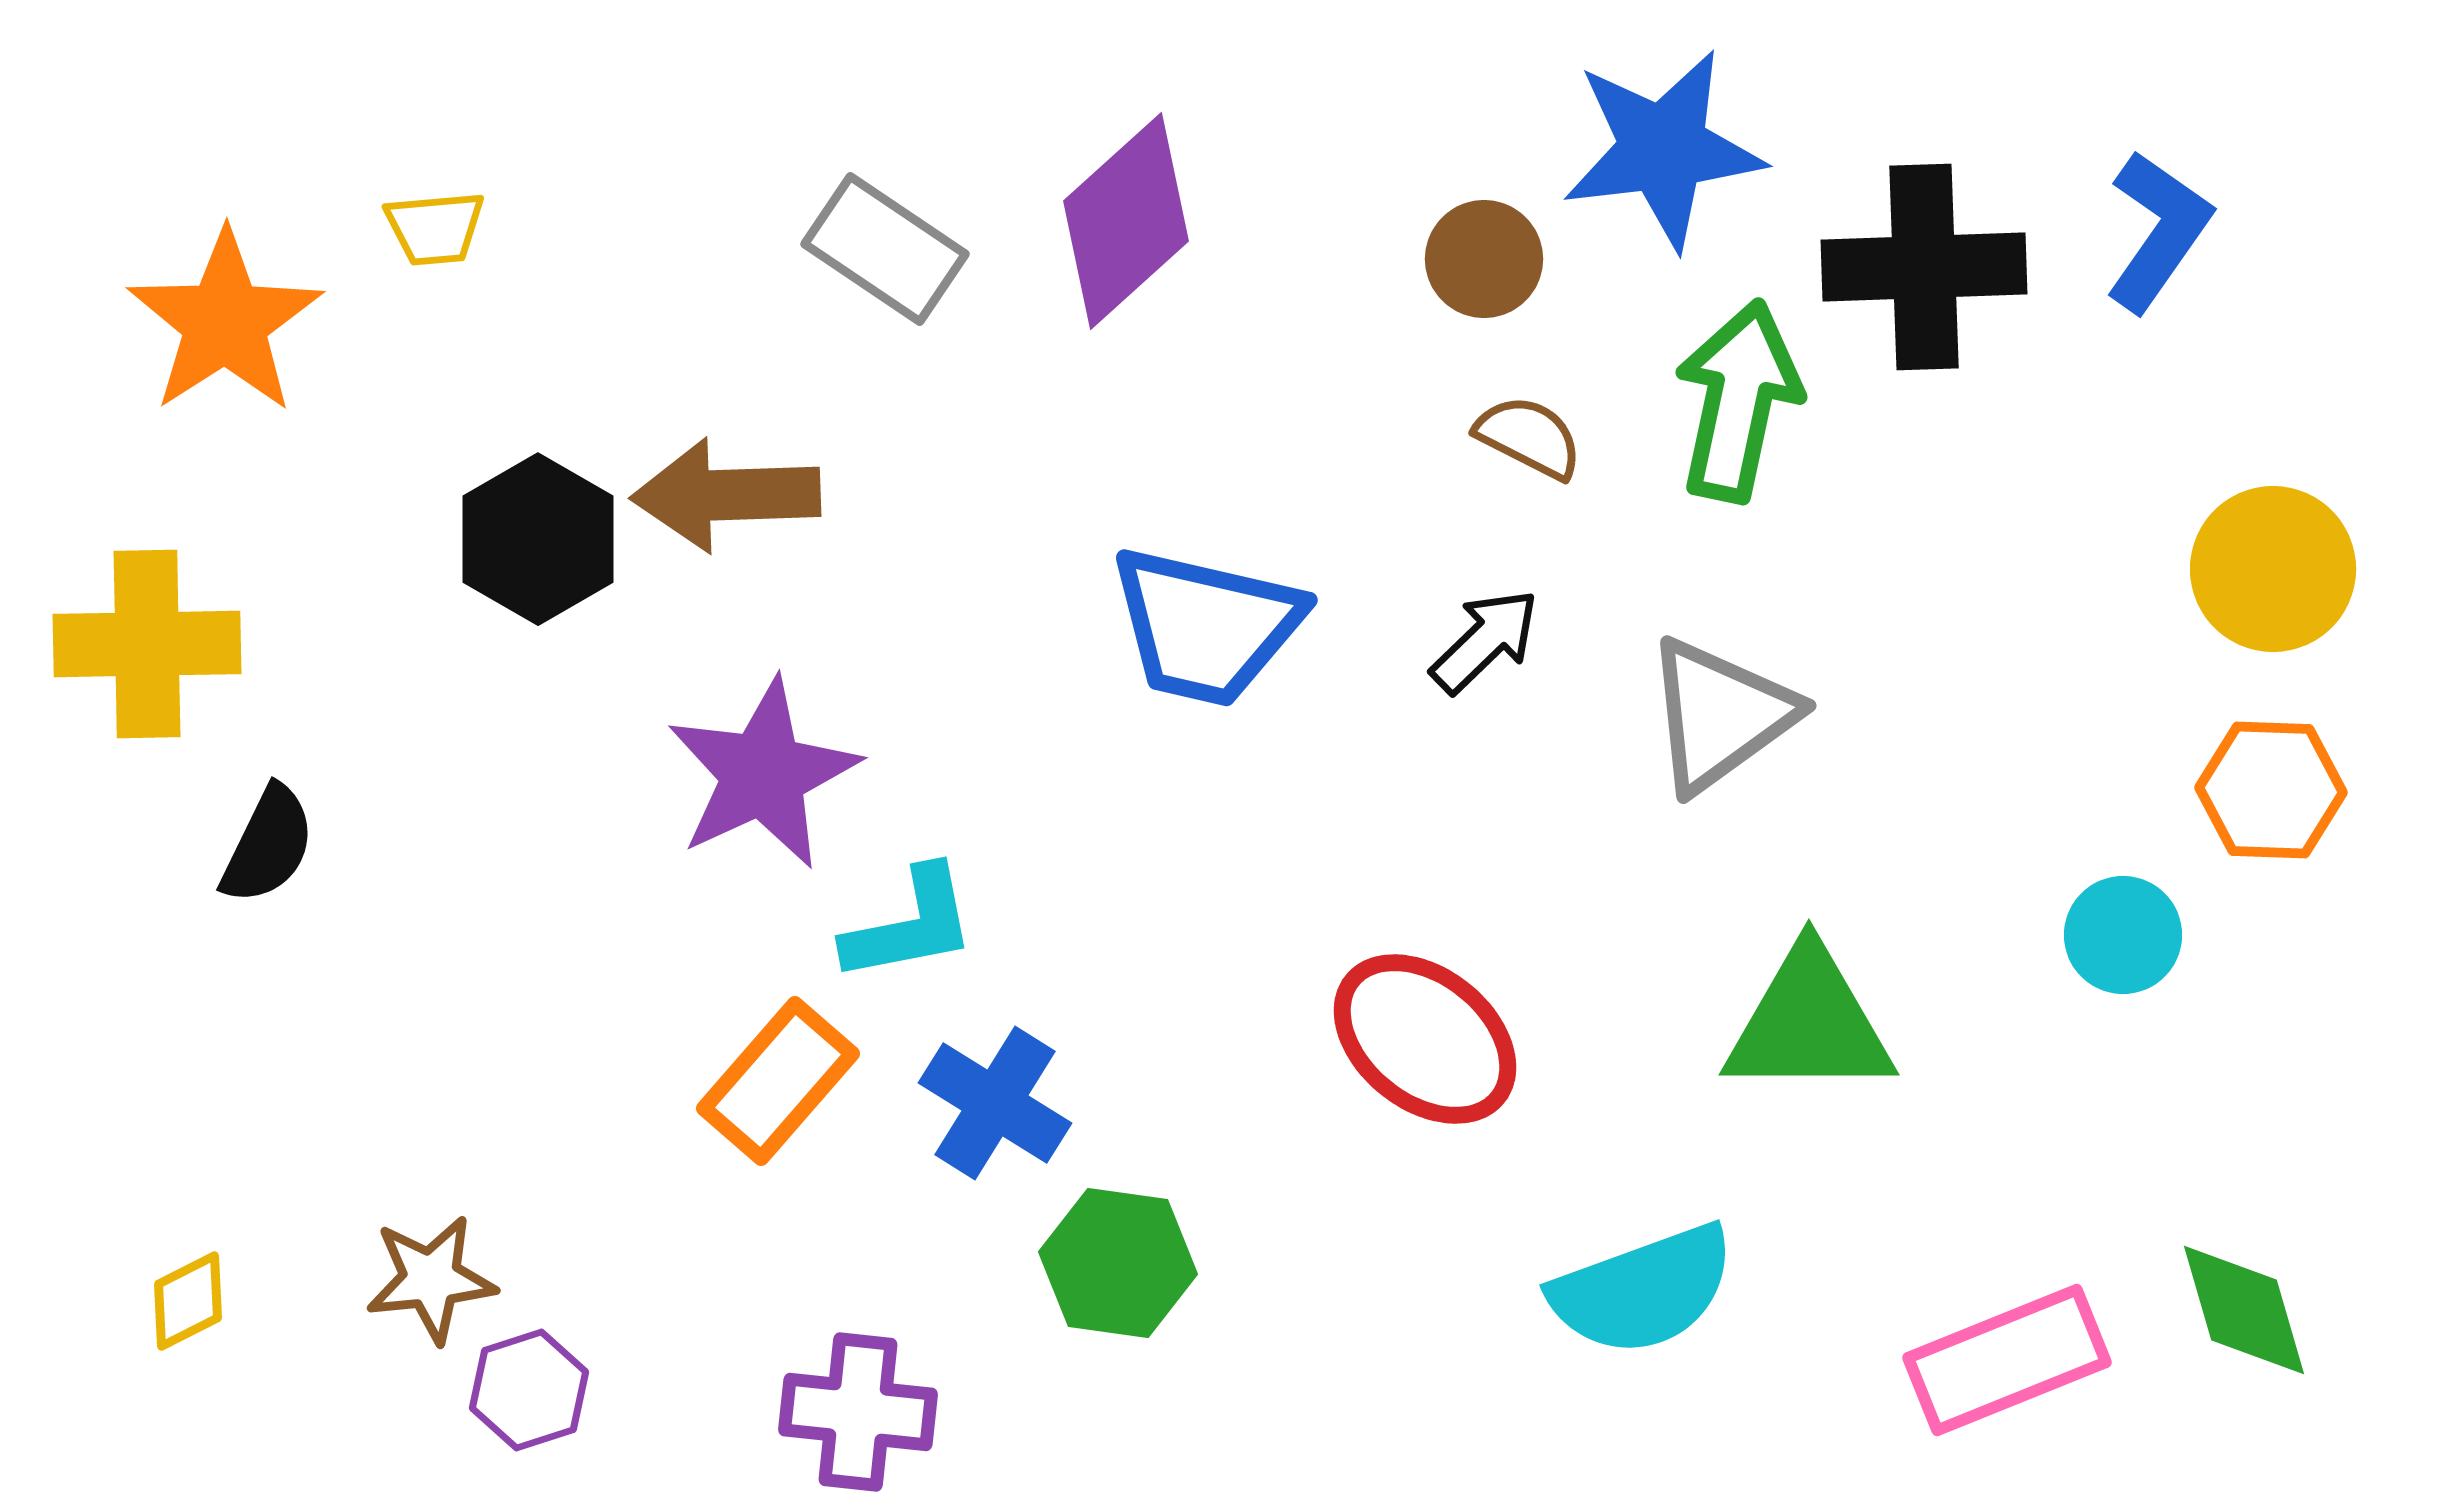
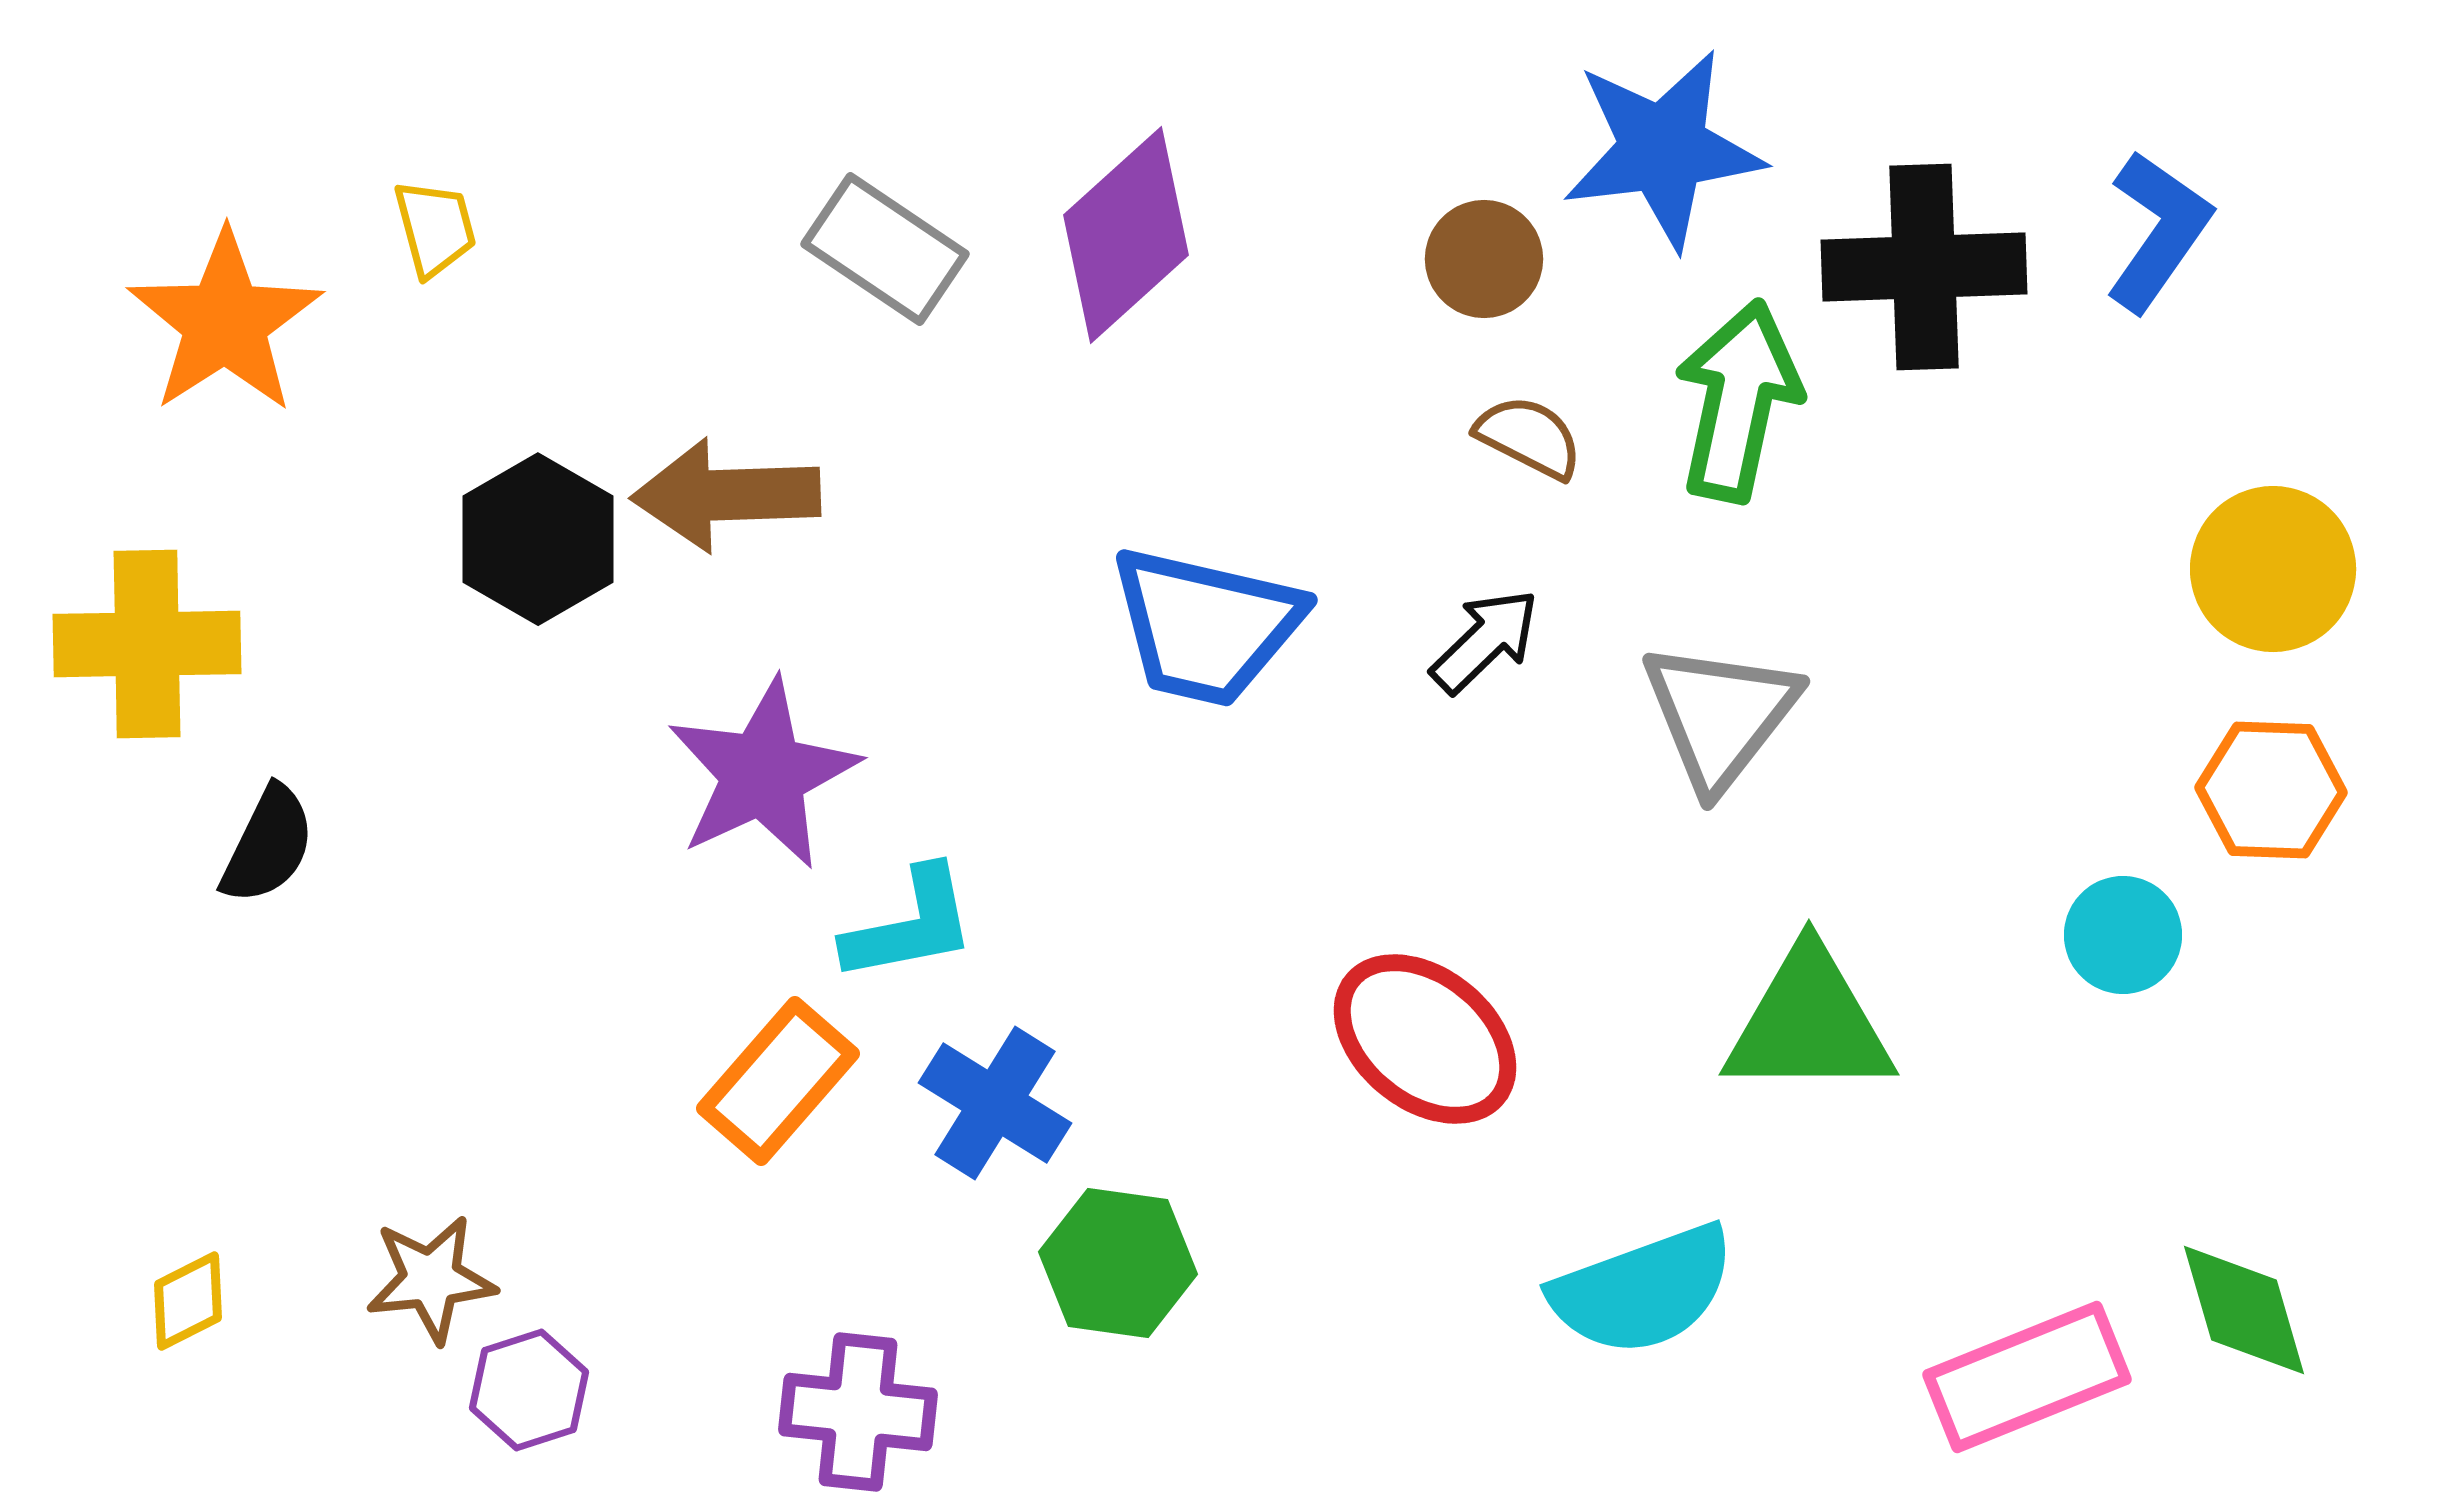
purple diamond: moved 14 px down
yellow trapezoid: rotated 100 degrees counterclockwise
gray triangle: rotated 16 degrees counterclockwise
pink rectangle: moved 20 px right, 17 px down
